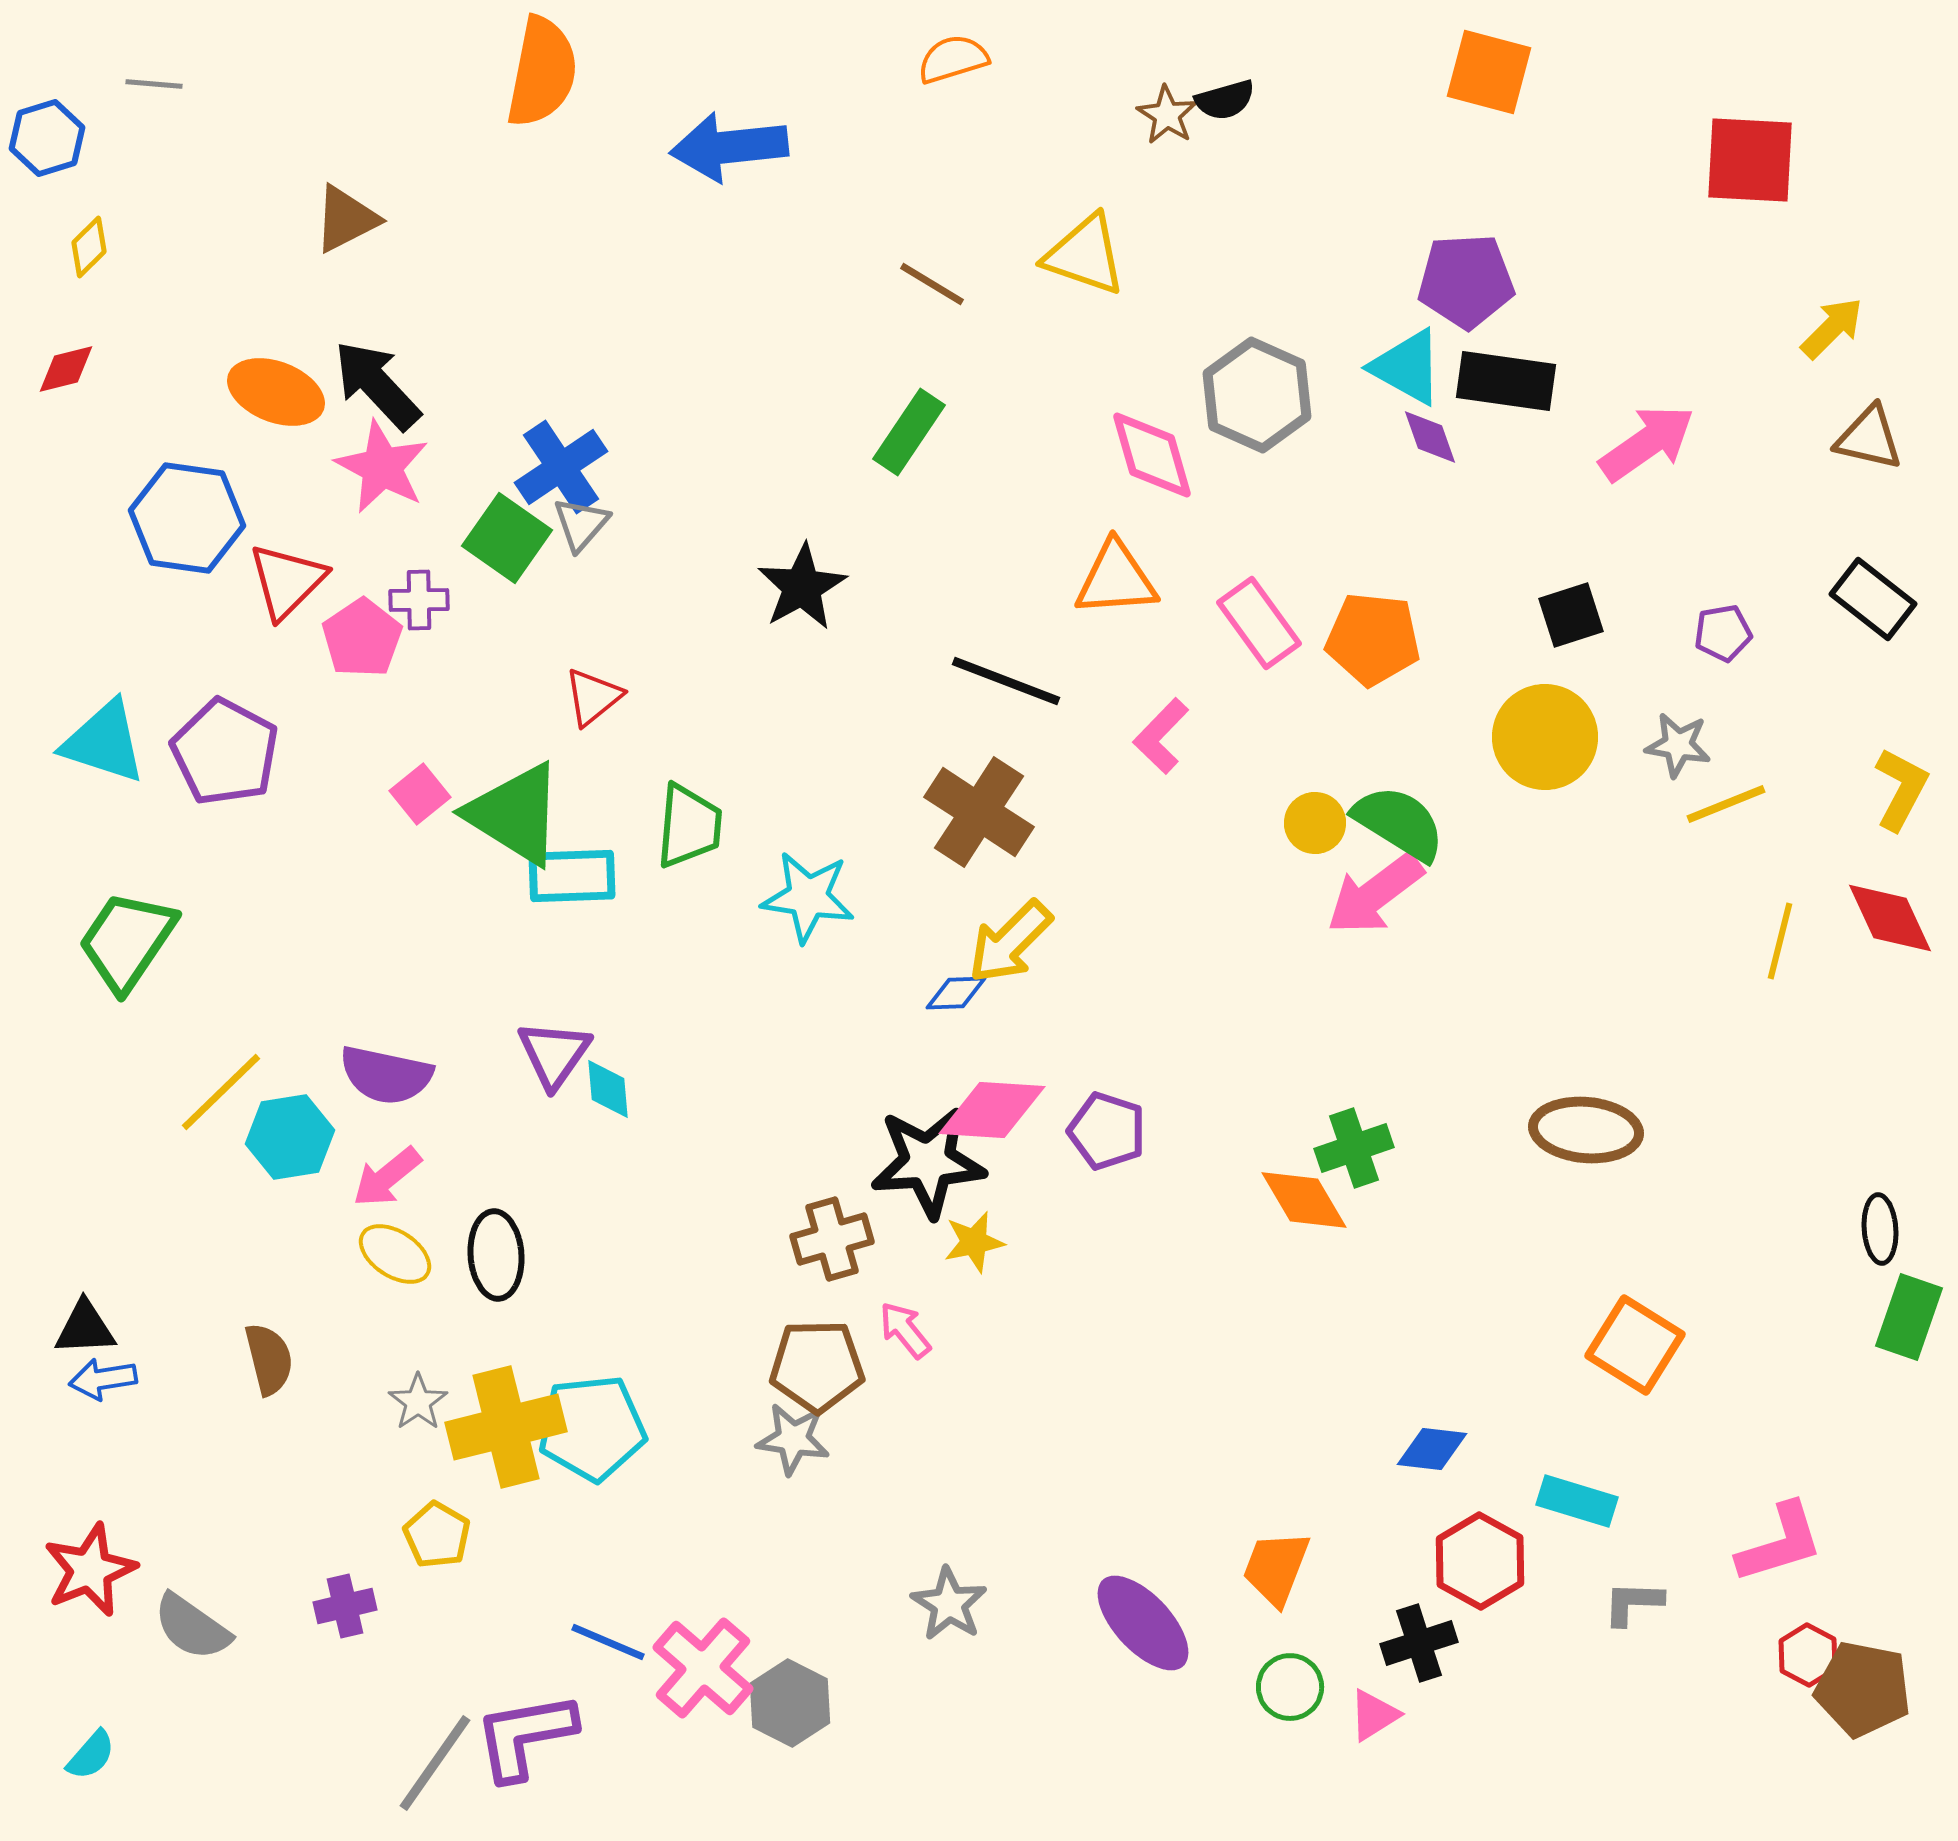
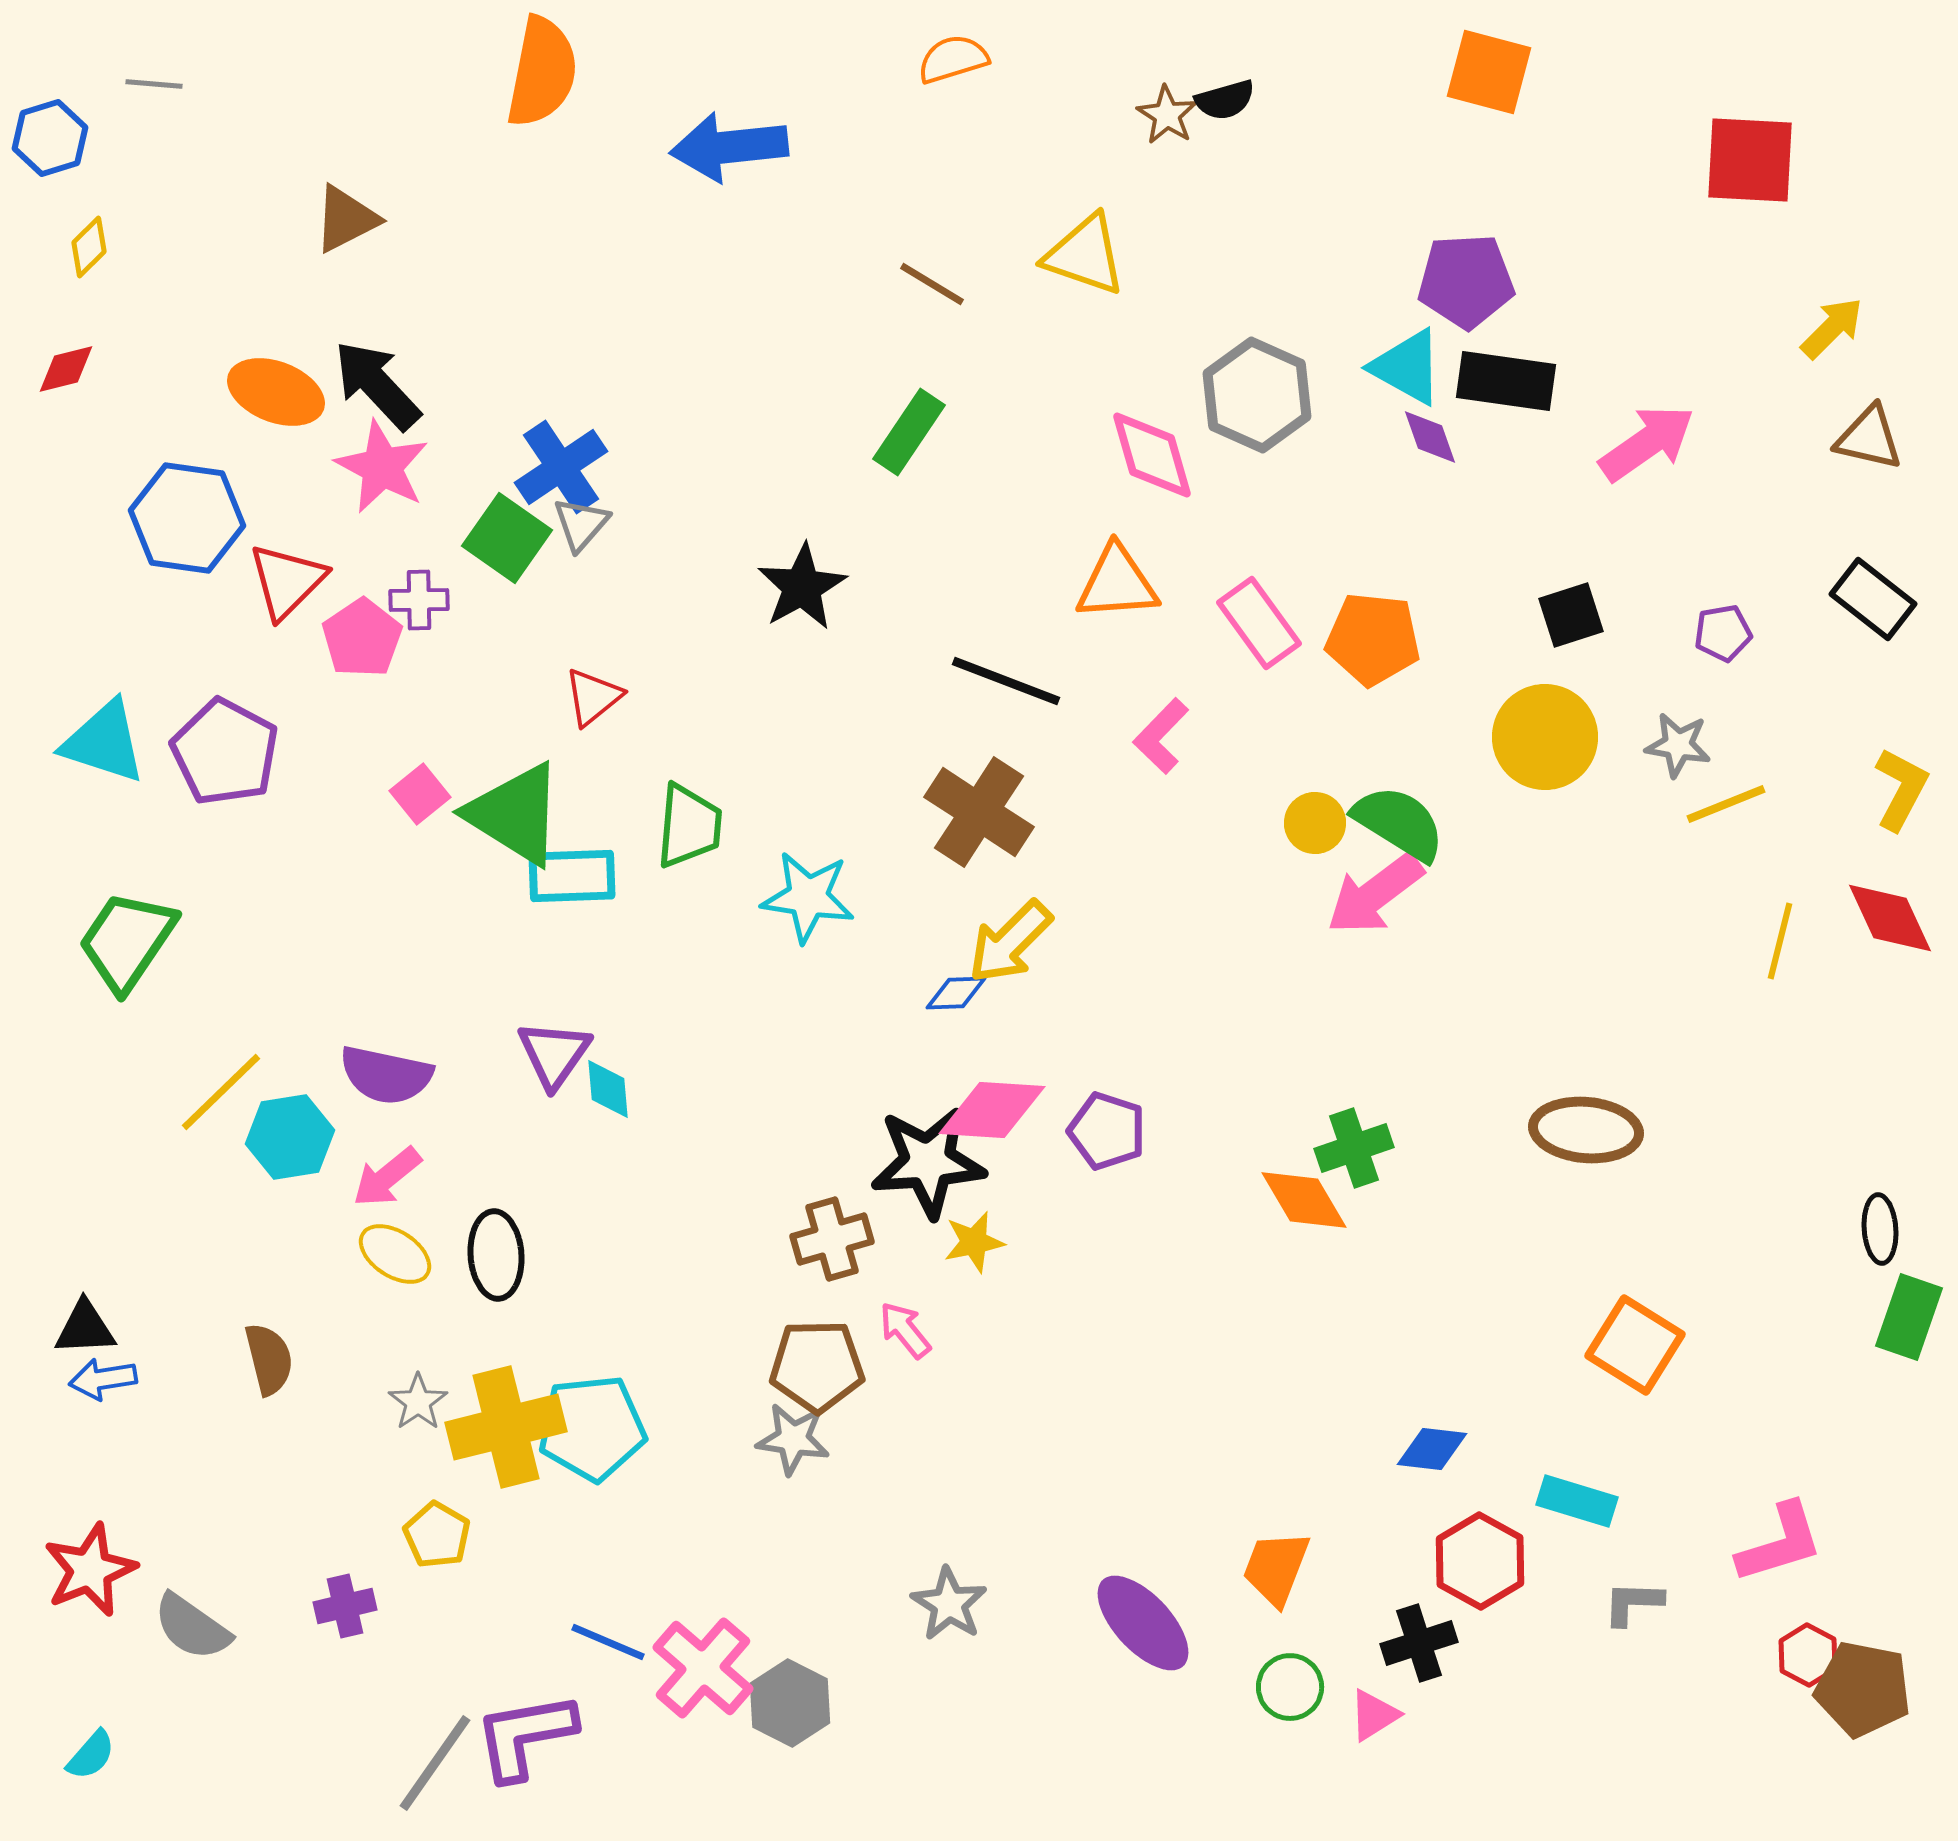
blue hexagon at (47, 138): moved 3 px right
orange triangle at (1116, 579): moved 1 px right, 4 px down
